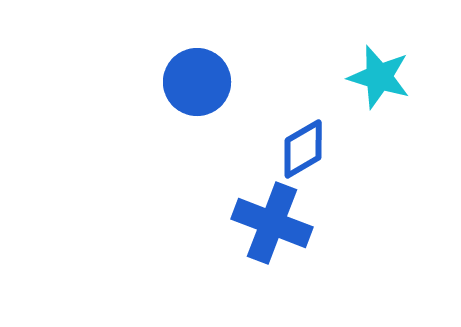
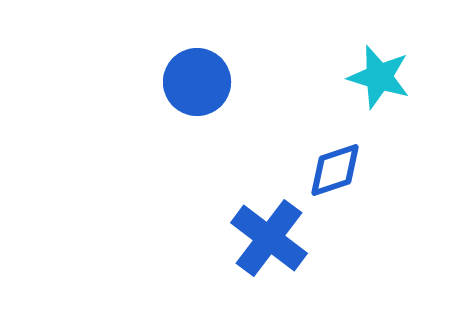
blue diamond: moved 32 px right, 21 px down; rotated 12 degrees clockwise
blue cross: moved 3 px left, 15 px down; rotated 16 degrees clockwise
